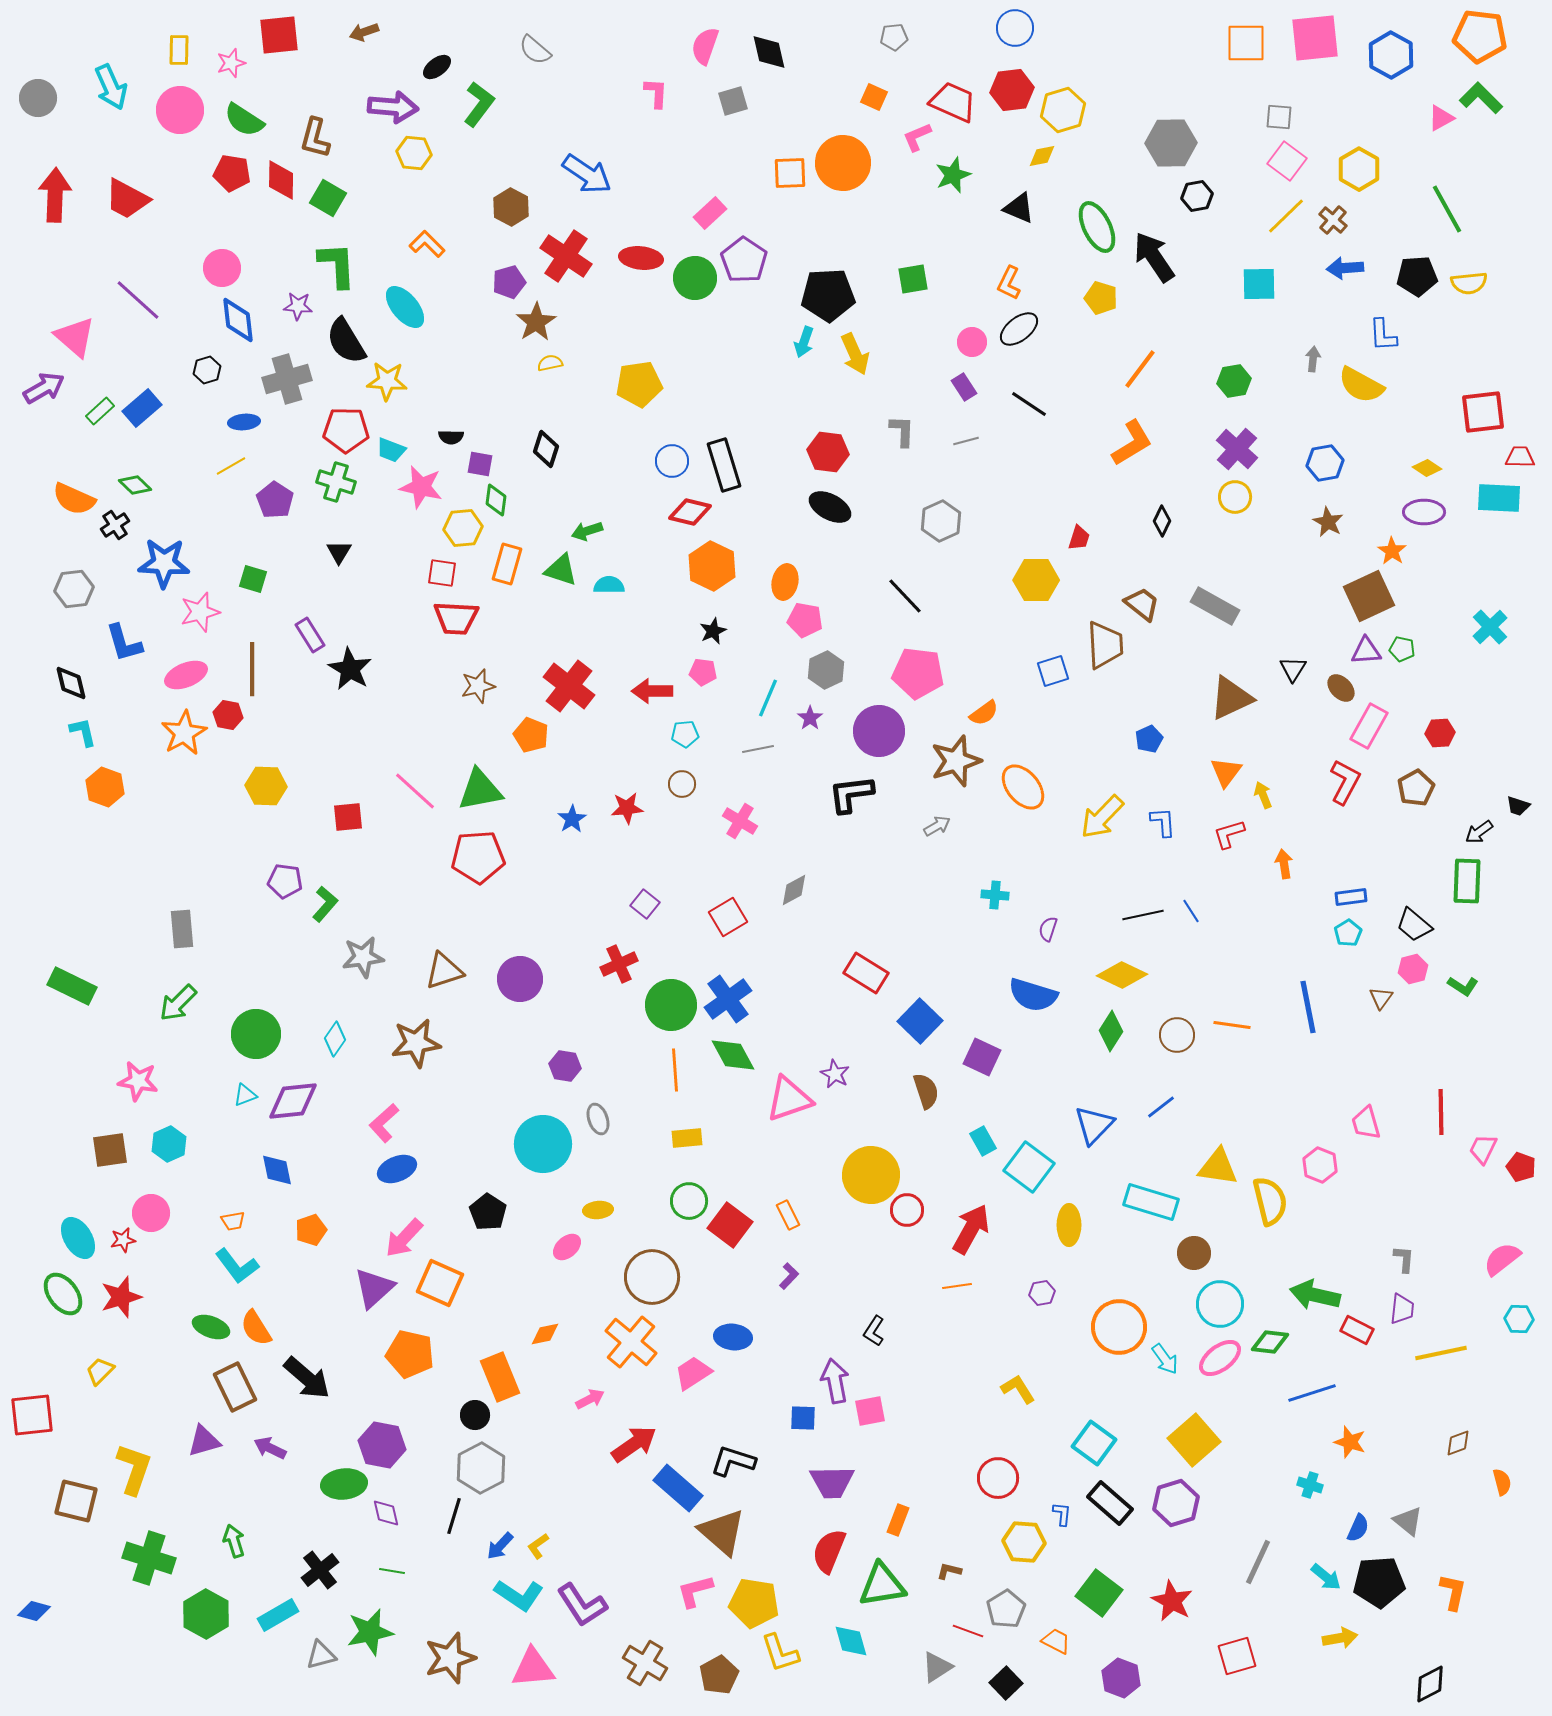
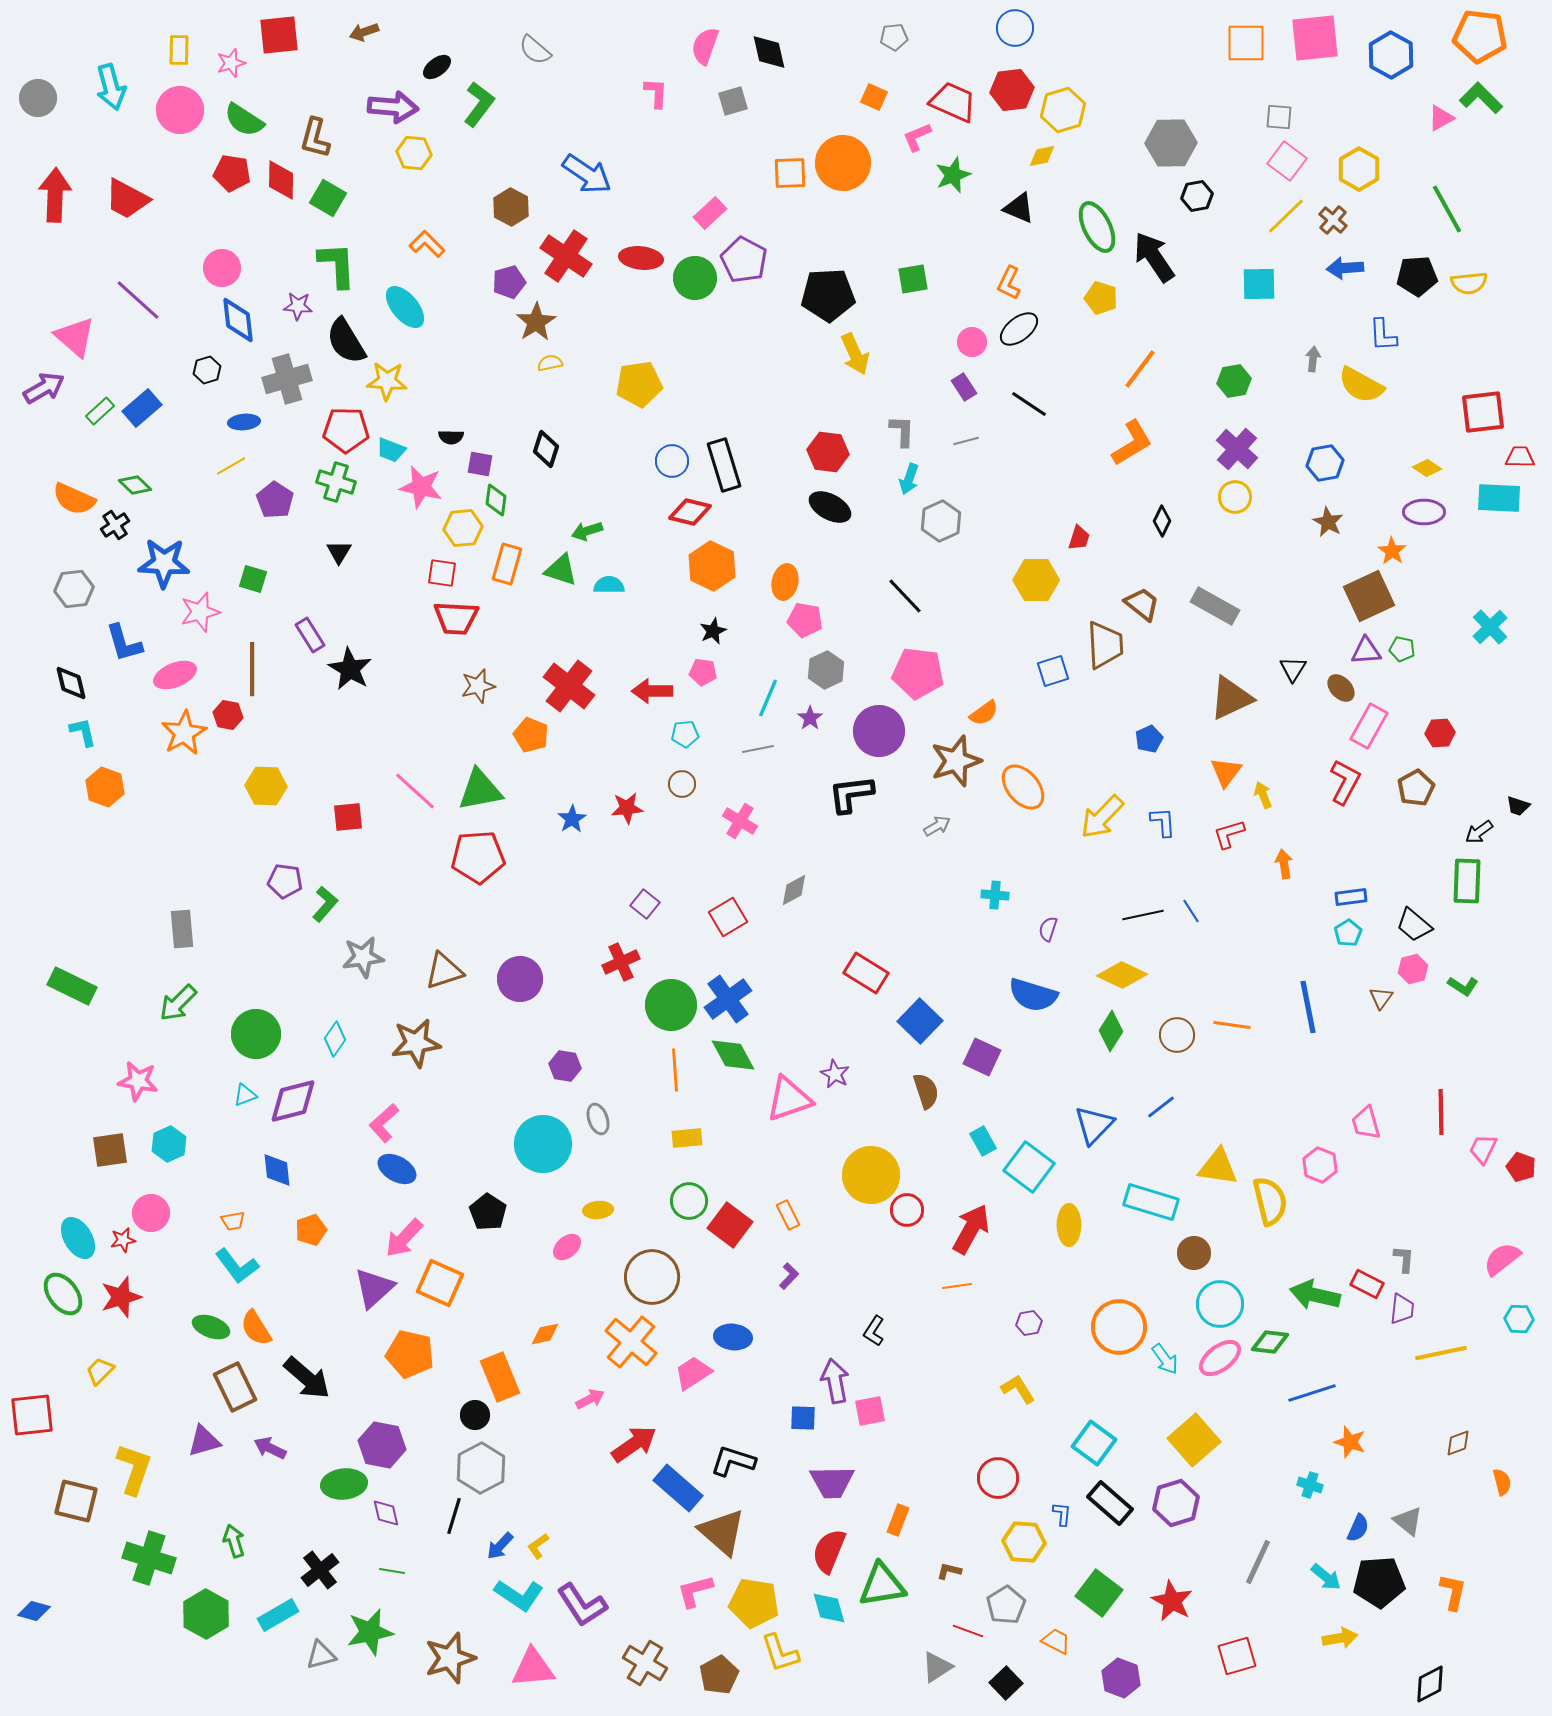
cyan arrow at (111, 87): rotated 9 degrees clockwise
purple pentagon at (744, 260): rotated 6 degrees counterclockwise
cyan arrow at (804, 342): moved 105 px right, 137 px down
pink ellipse at (186, 675): moved 11 px left
red cross at (619, 964): moved 2 px right, 2 px up
purple diamond at (293, 1101): rotated 8 degrees counterclockwise
blue ellipse at (397, 1169): rotated 51 degrees clockwise
blue diamond at (277, 1170): rotated 6 degrees clockwise
purple hexagon at (1042, 1293): moved 13 px left, 30 px down
red rectangle at (1357, 1330): moved 10 px right, 46 px up
gray pentagon at (1006, 1609): moved 4 px up
cyan diamond at (851, 1641): moved 22 px left, 33 px up
